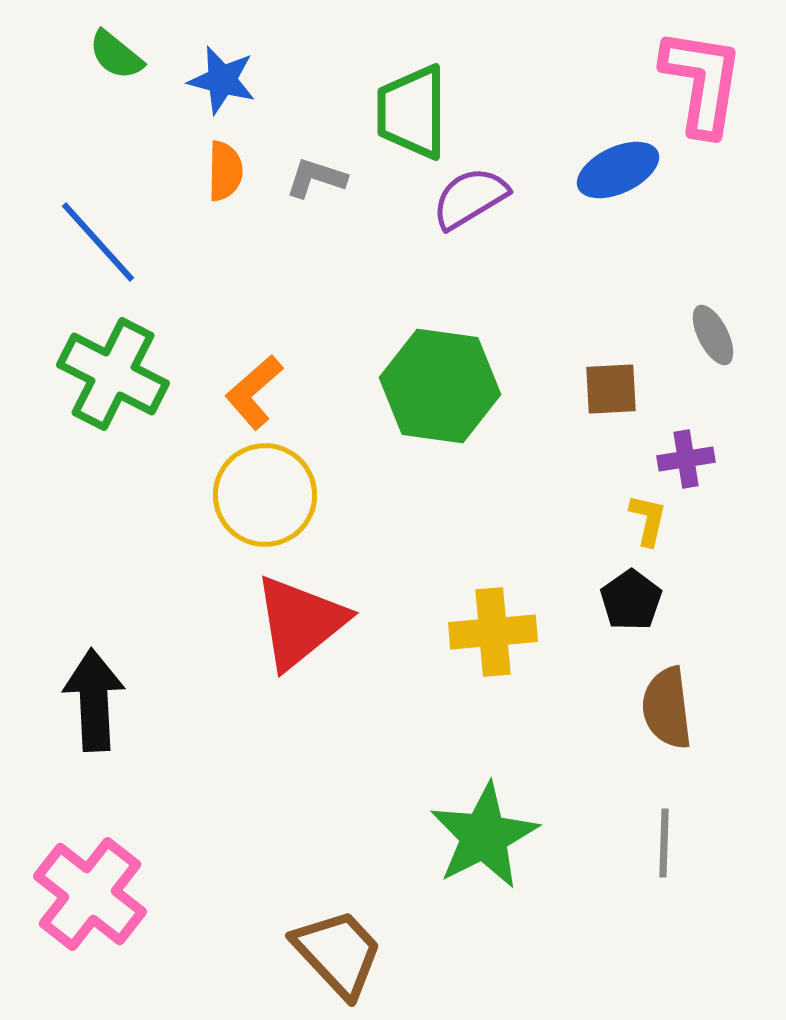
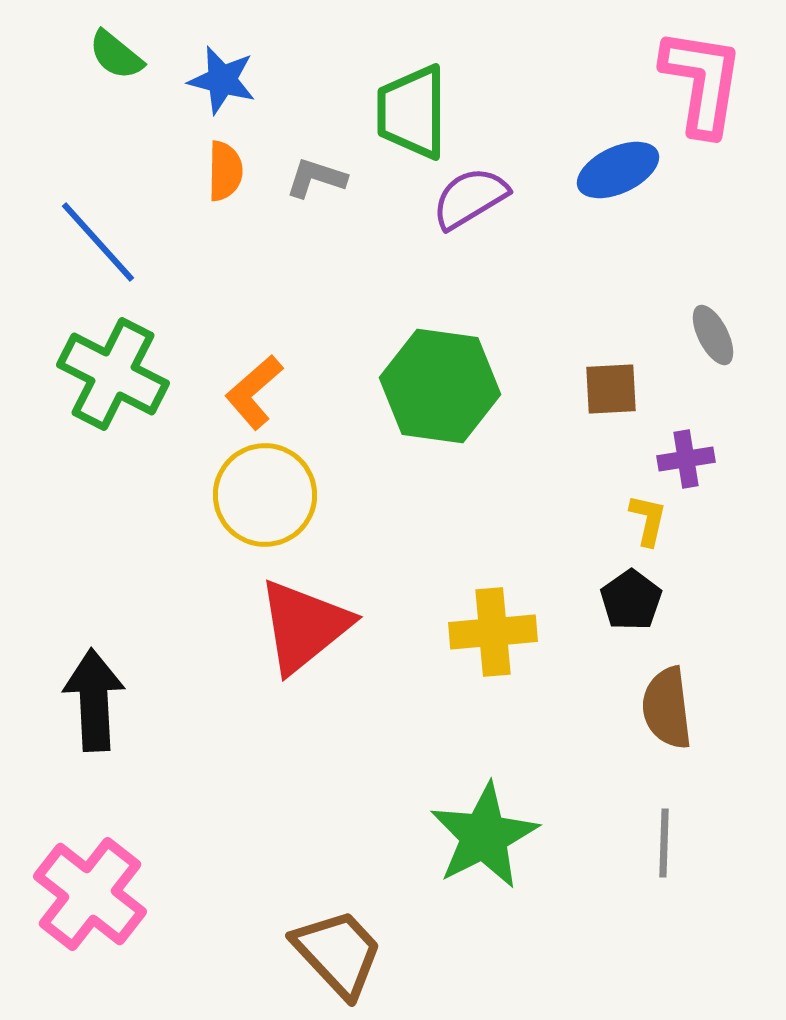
red triangle: moved 4 px right, 4 px down
